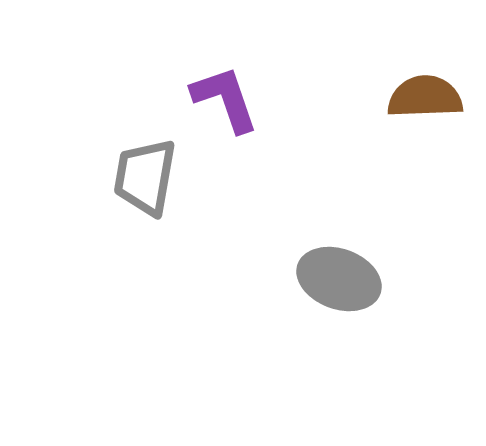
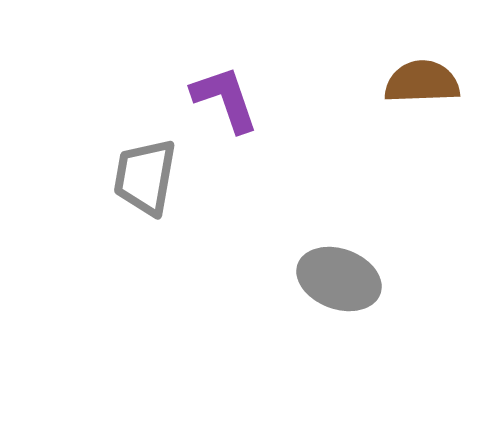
brown semicircle: moved 3 px left, 15 px up
